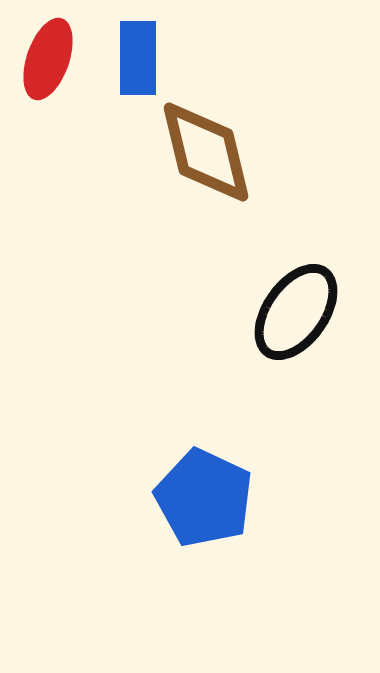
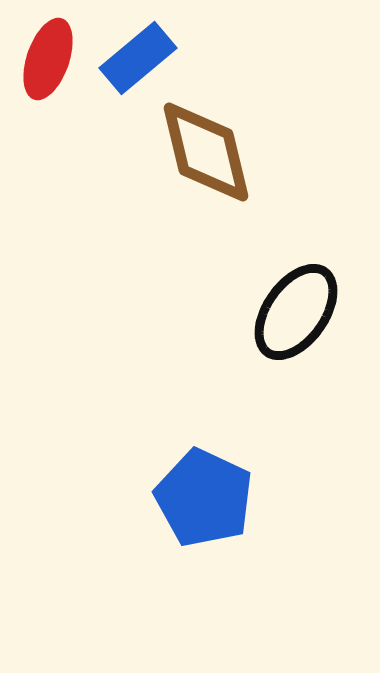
blue rectangle: rotated 50 degrees clockwise
